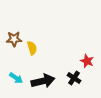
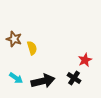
brown star: rotated 21 degrees clockwise
red star: moved 2 px left, 1 px up; rotated 24 degrees clockwise
